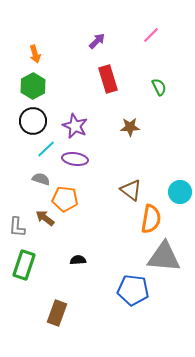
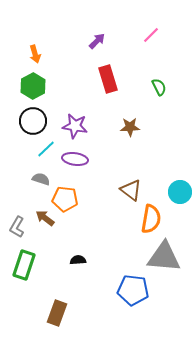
purple star: rotated 15 degrees counterclockwise
gray L-shape: rotated 25 degrees clockwise
